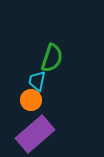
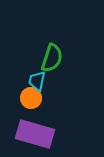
orange circle: moved 2 px up
purple rectangle: rotated 57 degrees clockwise
